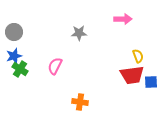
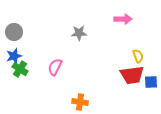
pink semicircle: moved 1 px down
